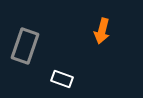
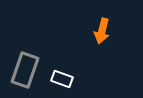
gray rectangle: moved 24 px down
